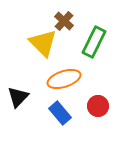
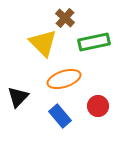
brown cross: moved 1 px right, 3 px up
green rectangle: rotated 52 degrees clockwise
blue rectangle: moved 3 px down
